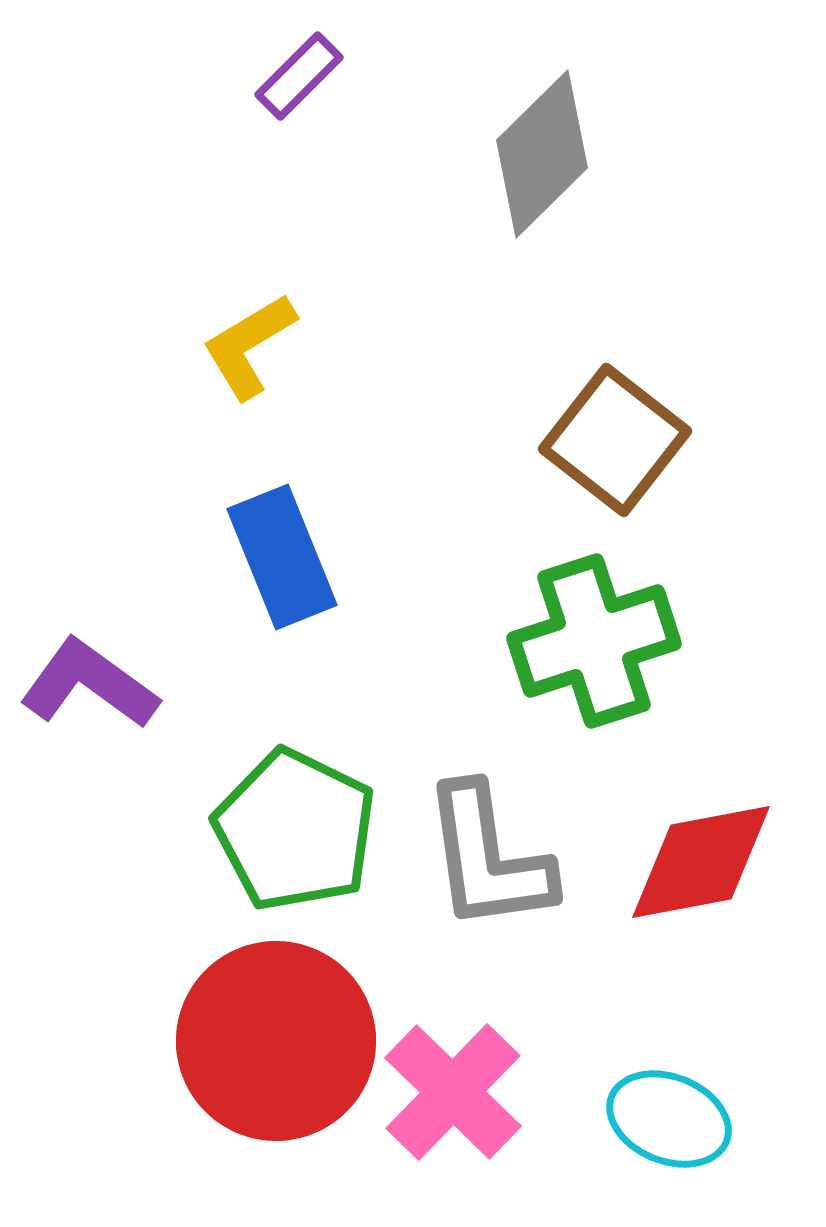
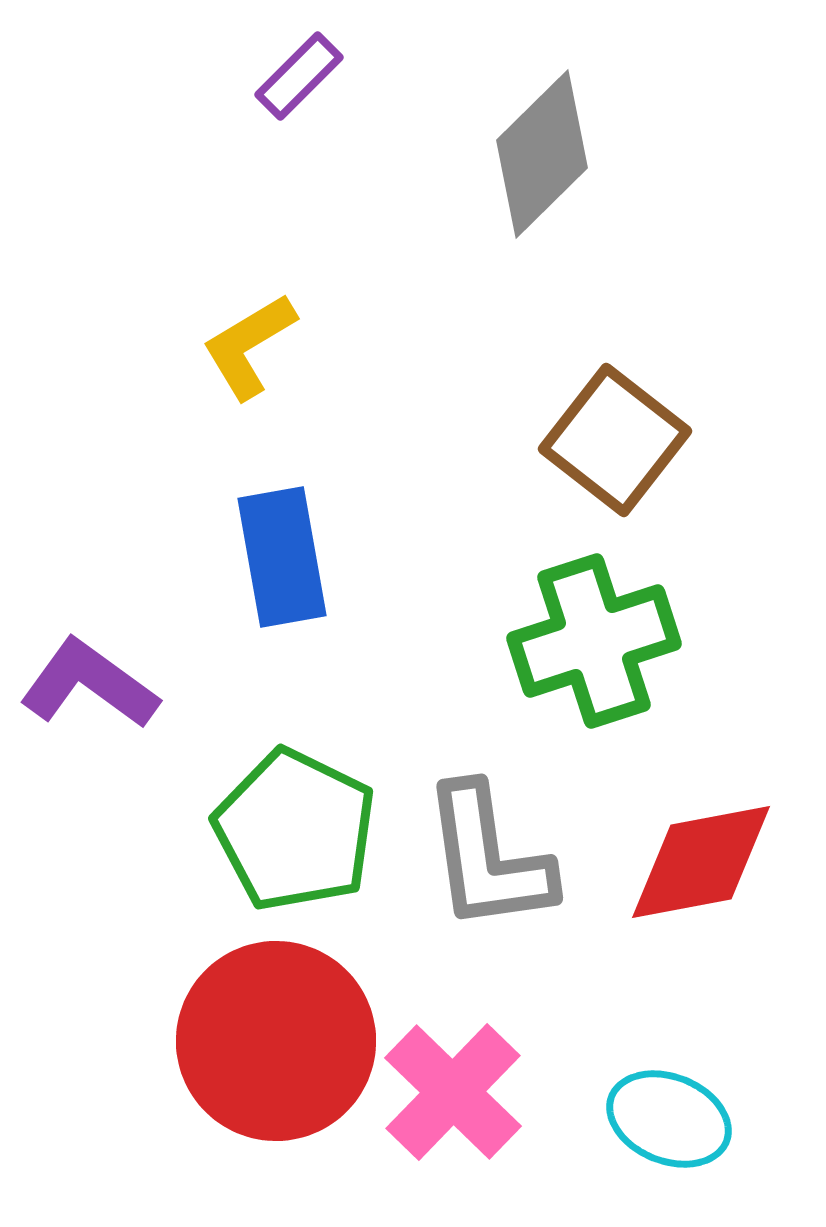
blue rectangle: rotated 12 degrees clockwise
